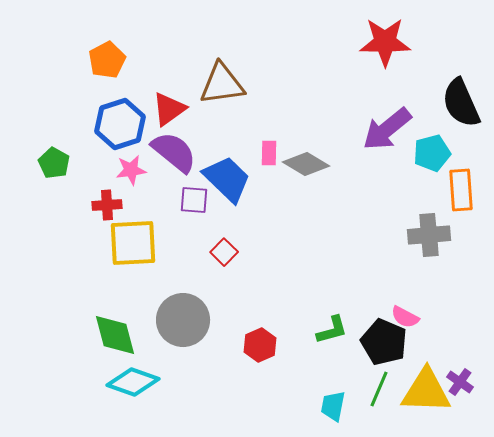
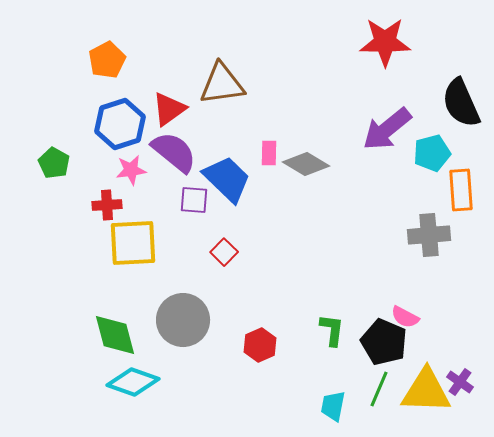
green L-shape: rotated 68 degrees counterclockwise
